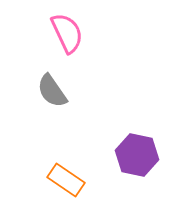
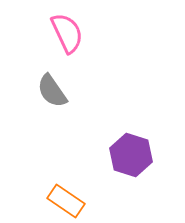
purple hexagon: moved 6 px left; rotated 6 degrees clockwise
orange rectangle: moved 21 px down
